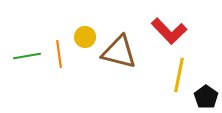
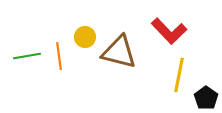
orange line: moved 2 px down
black pentagon: moved 1 px down
